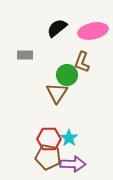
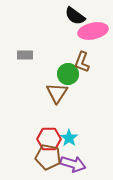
black semicircle: moved 18 px right, 12 px up; rotated 105 degrees counterclockwise
green circle: moved 1 px right, 1 px up
purple arrow: rotated 15 degrees clockwise
